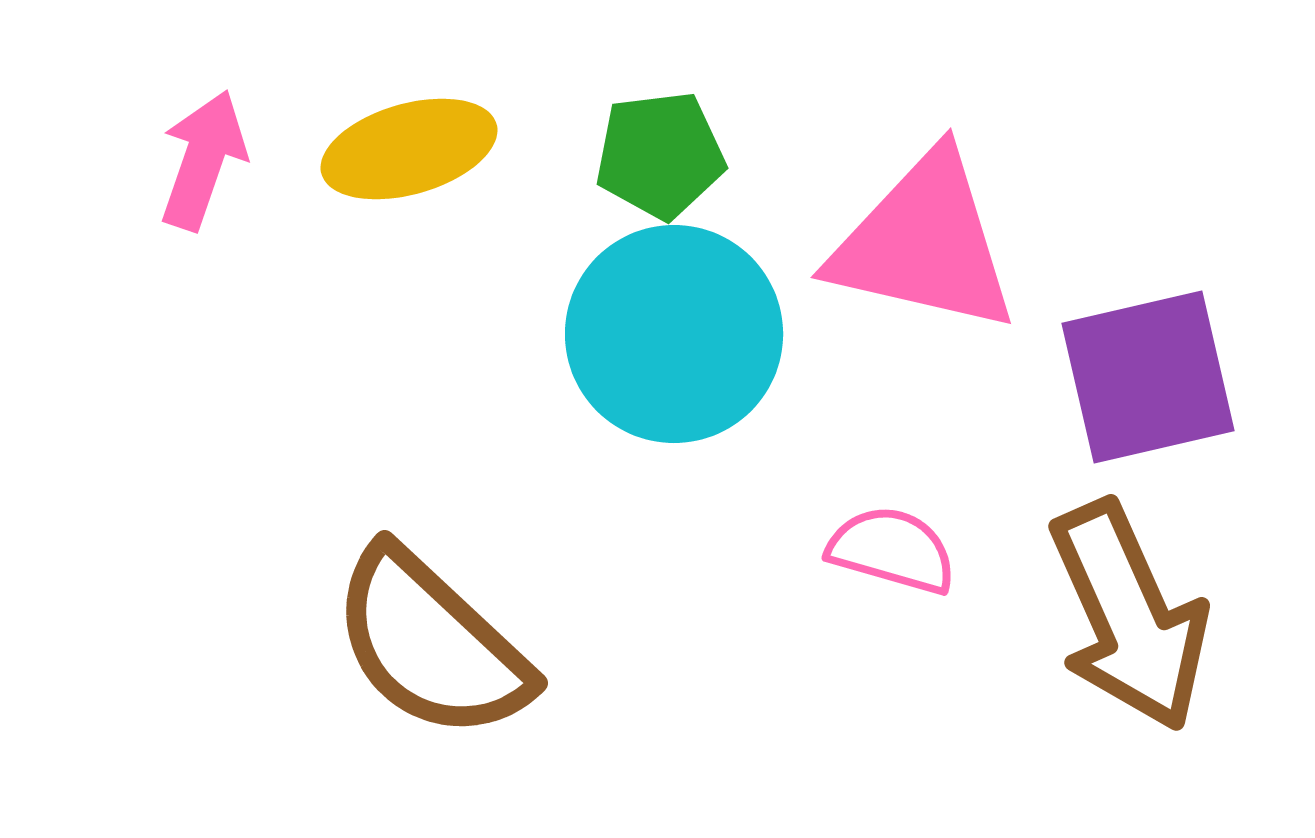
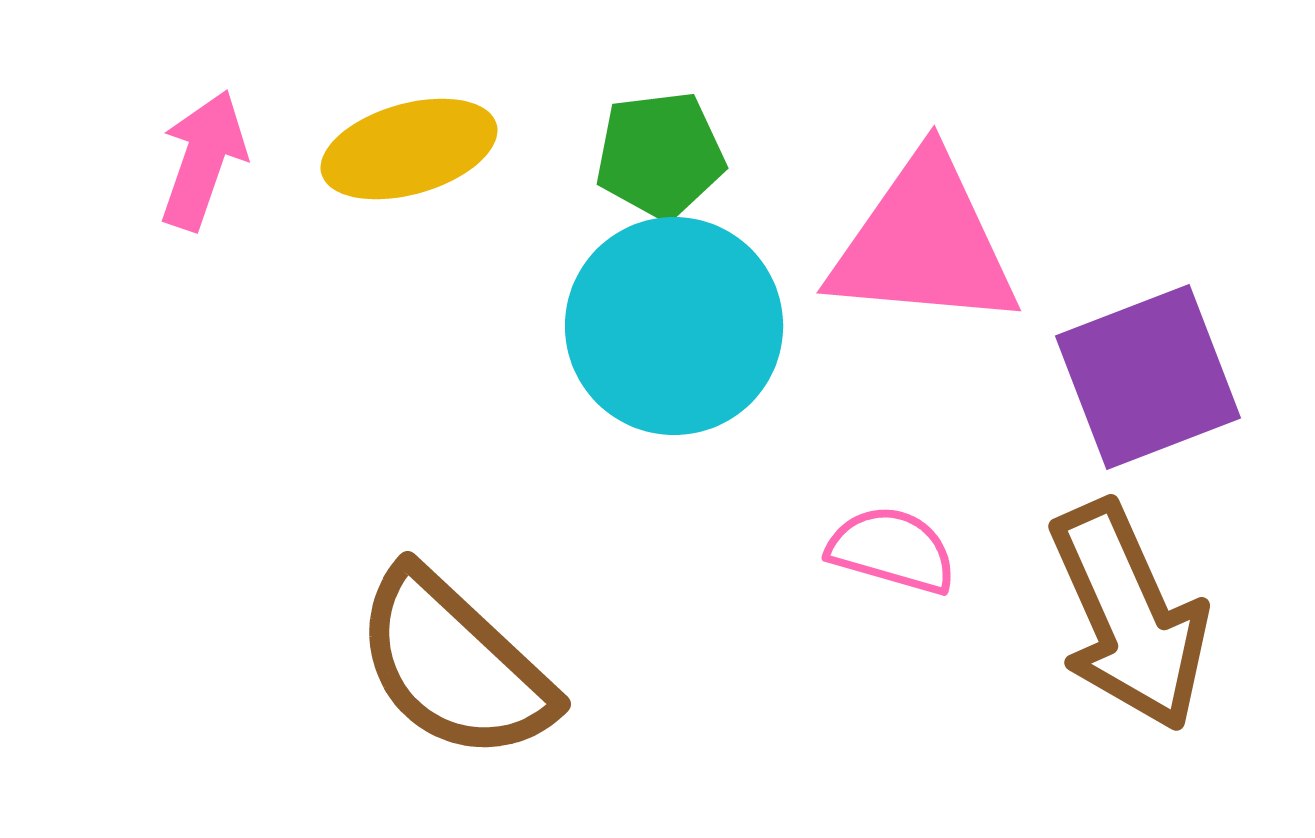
pink triangle: rotated 8 degrees counterclockwise
cyan circle: moved 8 px up
purple square: rotated 8 degrees counterclockwise
brown semicircle: moved 23 px right, 21 px down
